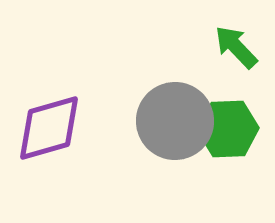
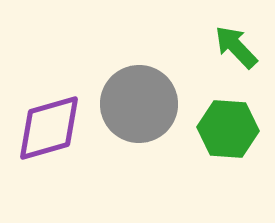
gray circle: moved 36 px left, 17 px up
green hexagon: rotated 6 degrees clockwise
